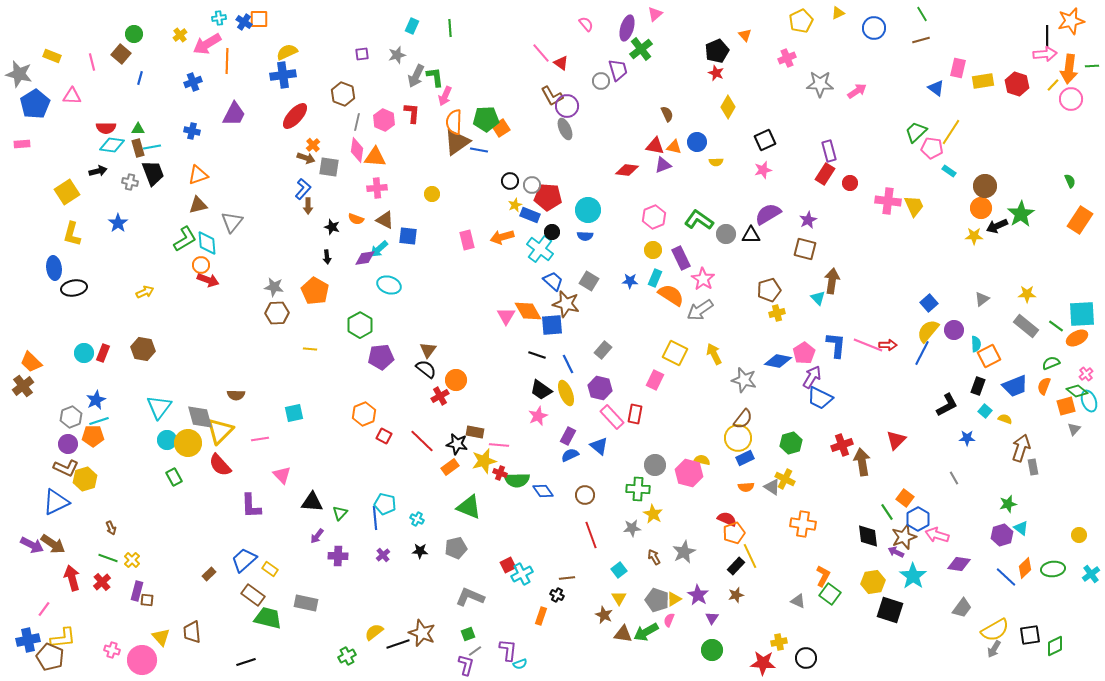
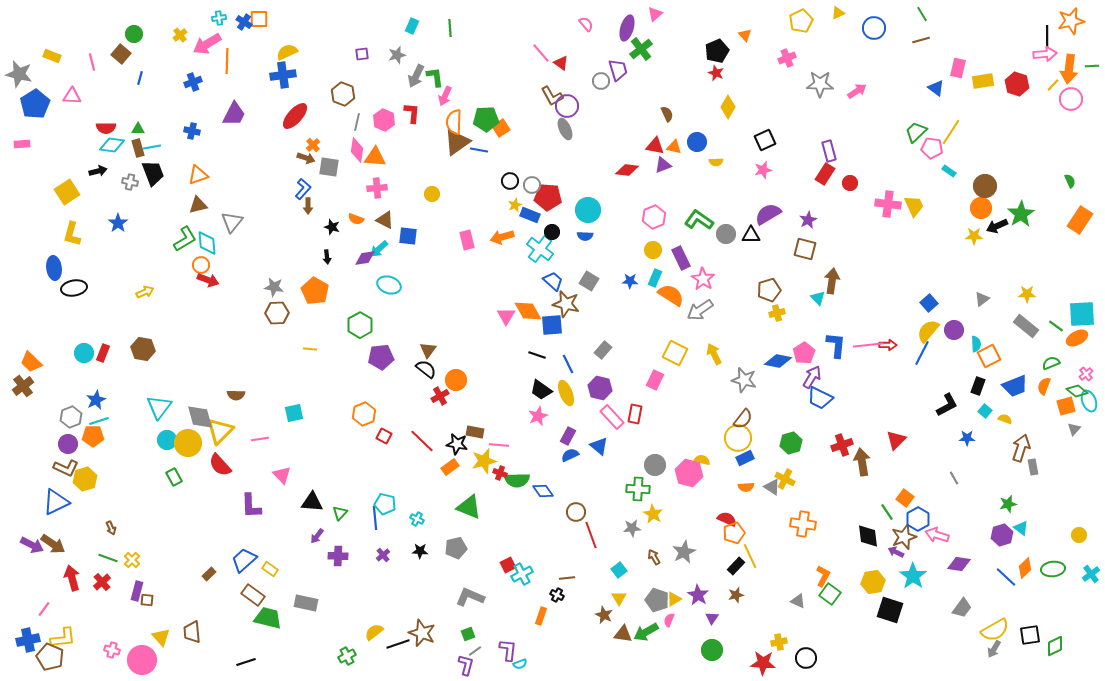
pink cross at (888, 201): moved 3 px down
pink line at (868, 345): rotated 28 degrees counterclockwise
brown circle at (585, 495): moved 9 px left, 17 px down
